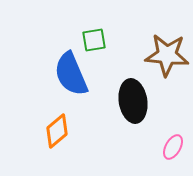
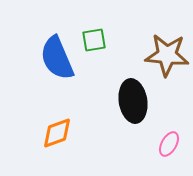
blue semicircle: moved 14 px left, 16 px up
orange diamond: moved 2 px down; rotated 20 degrees clockwise
pink ellipse: moved 4 px left, 3 px up
